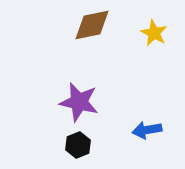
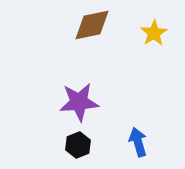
yellow star: rotated 12 degrees clockwise
purple star: rotated 18 degrees counterclockwise
blue arrow: moved 9 px left, 12 px down; rotated 84 degrees clockwise
